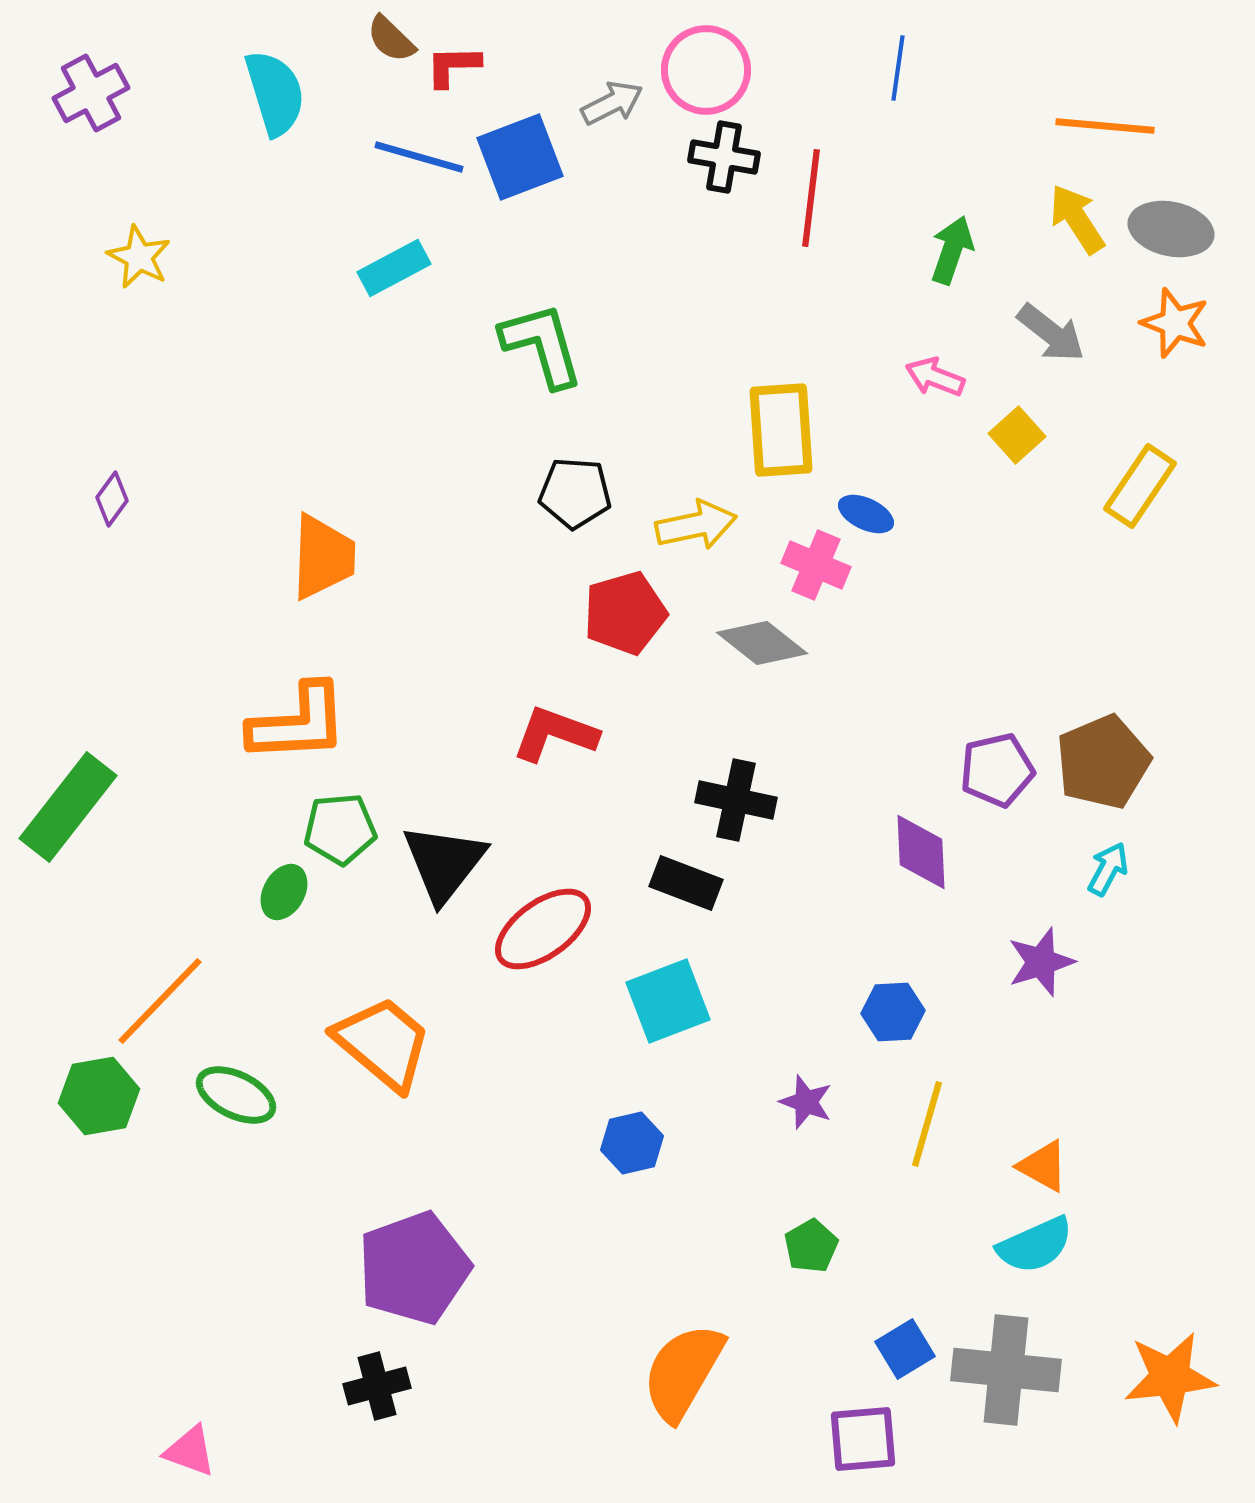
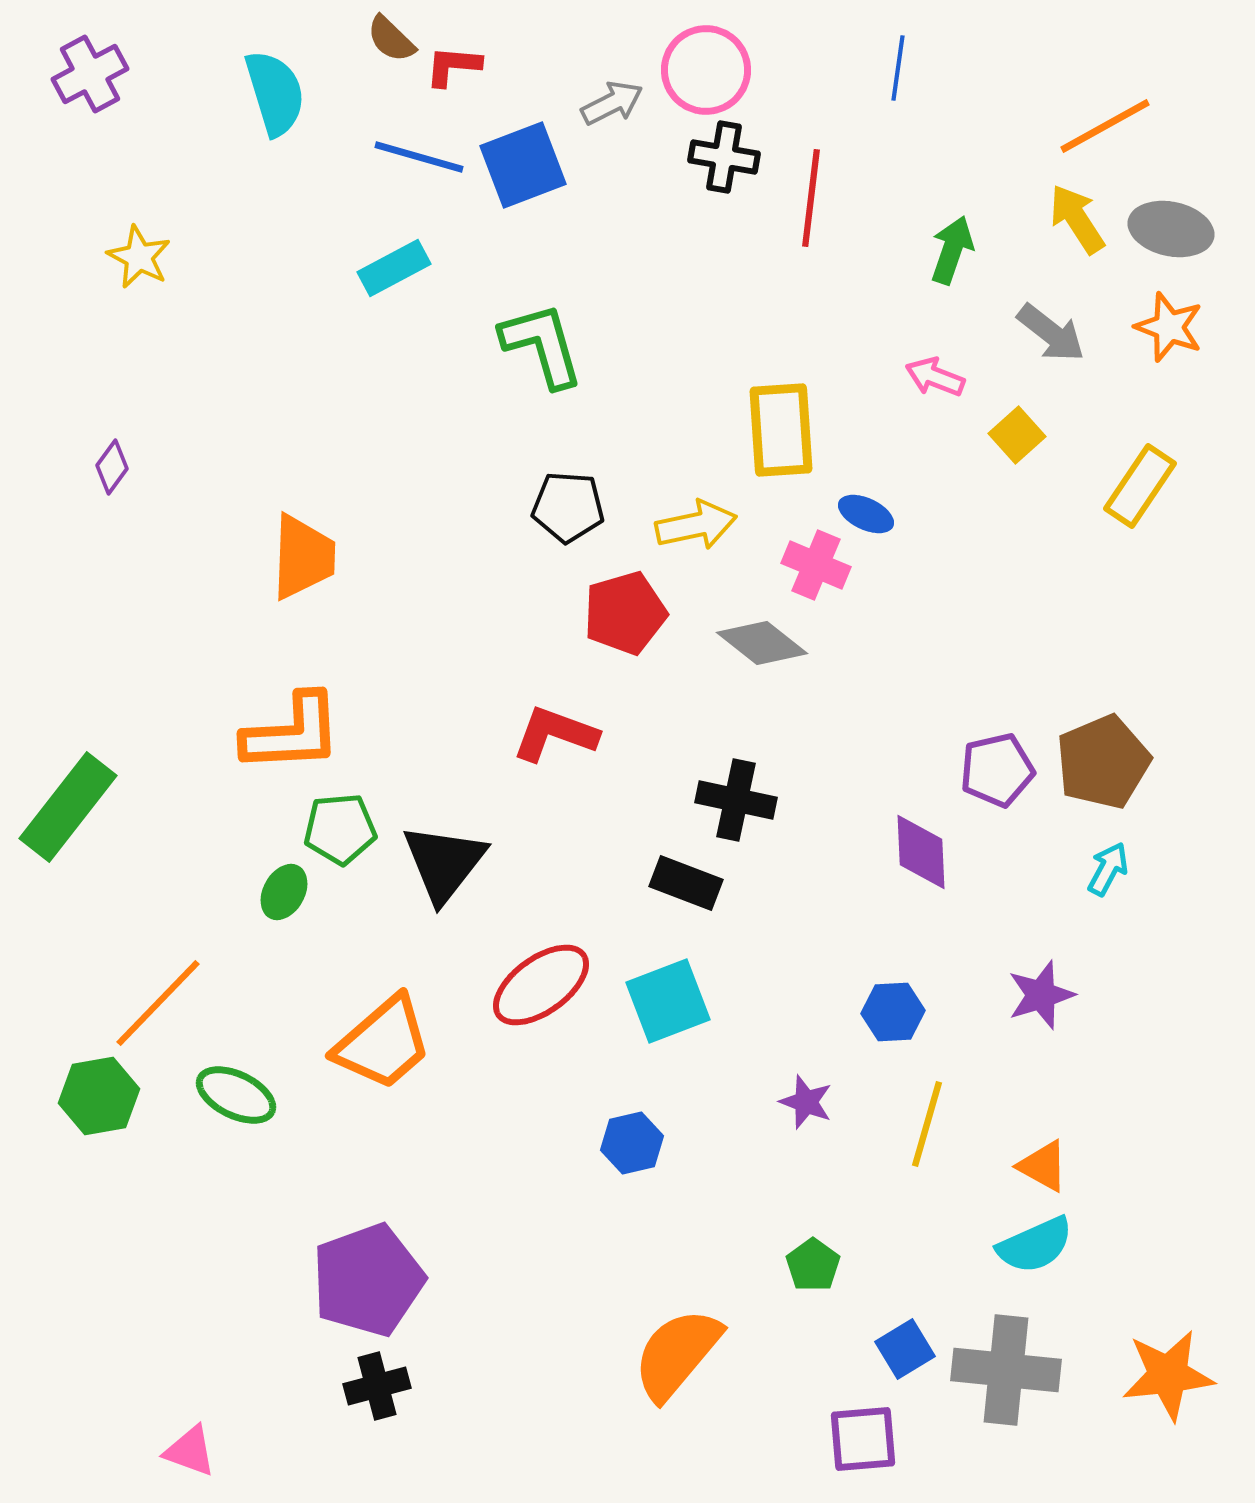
red L-shape at (453, 66): rotated 6 degrees clockwise
purple cross at (91, 93): moved 1 px left, 19 px up
orange line at (1105, 126): rotated 34 degrees counterclockwise
blue square at (520, 157): moved 3 px right, 8 px down
orange star at (1175, 323): moved 6 px left, 4 px down
black pentagon at (575, 493): moved 7 px left, 14 px down
purple diamond at (112, 499): moved 32 px up
orange trapezoid at (323, 557): moved 20 px left
orange L-shape at (298, 723): moved 6 px left, 10 px down
red ellipse at (543, 929): moved 2 px left, 56 px down
purple star at (1041, 962): moved 33 px down
orange line at (160, 1001): moved 2 px left, 2 px down
orange trapezoid at (383, 1043): rotated 99 degrees clockwise
green pentagon at (811, 1246): moved 2 px right, 19 px down; rotated 6 degrees counterclockwise
purple pentagon at (414, 1268): moved 46 px left, 12 px down
orange semicircle at (683, 1372): moved 6 px left, 18 px up; rotated 10 degrees clockwise
orange star at (1170, 1377): moved 2 px left, 2 px up
